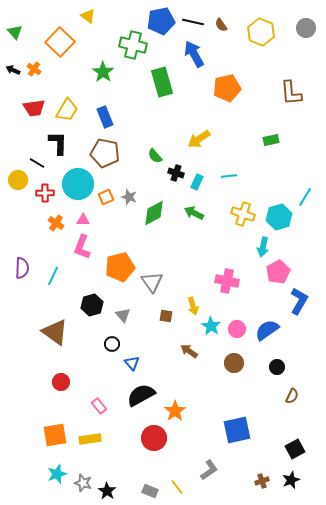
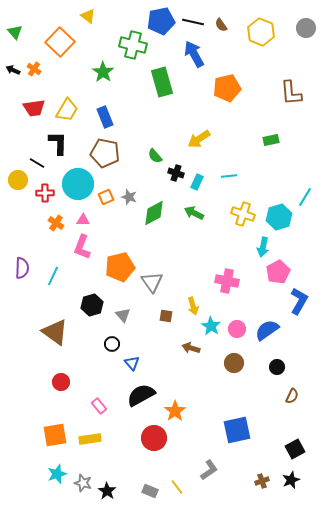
brown arrow at (189, 351): moved 2 px right, 3 px up; rotated 18 degrees counterclockwise
